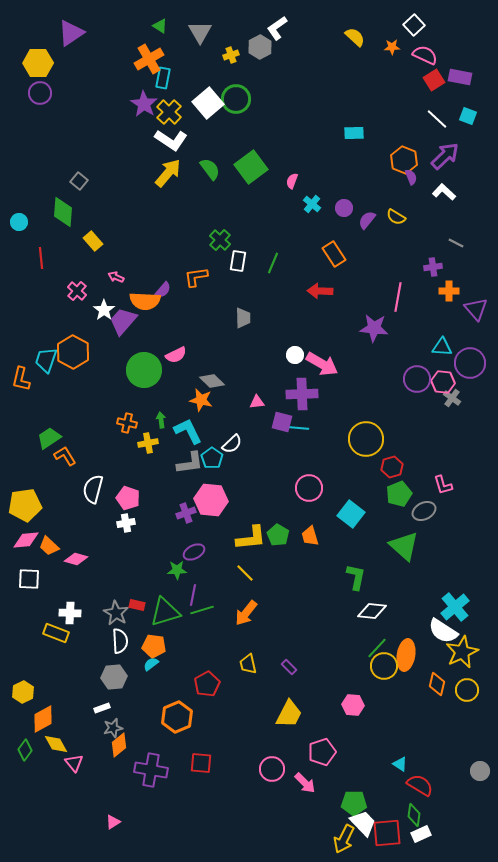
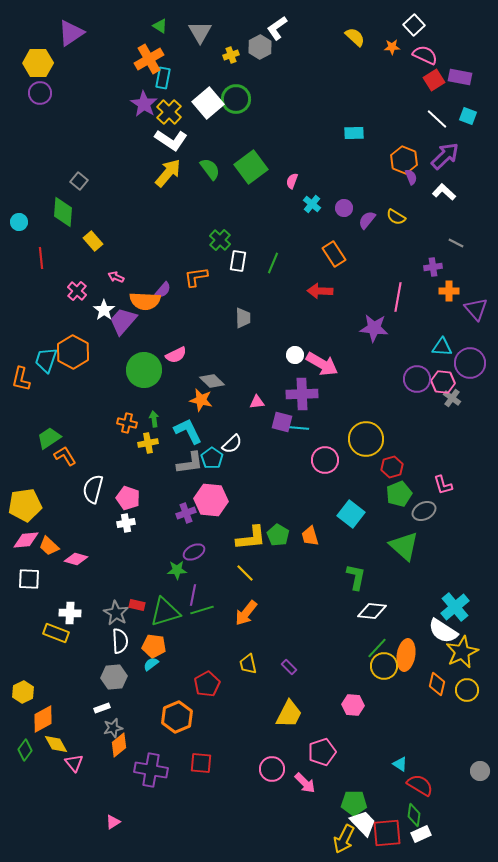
green arrow at (161, 420): moved 7 px left, 1 px up
pink circle at (309, 488): moved 16 px right, 28 px up
